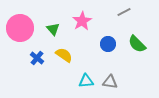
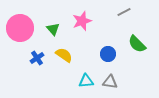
pink star: rotated 12 degrees clockwise
blue circle: moved 10 px down
blue cross: rotated 16 degrees clockwise
